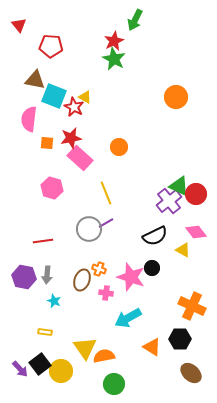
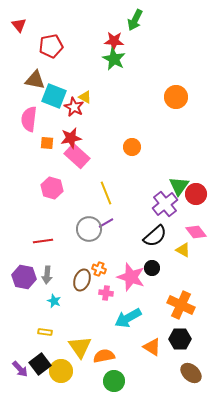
red star at (114, 41): rotated 30 degrees clockwise
red pentagon at (51, 46): rotated 15 degrees counterclockwise
orange circle at (119, 147): moved 13 px right
pink rectangle at (80, 158): moved 3 px left, 2 px up
green triangle at (179, 186): rotated 40 degrees clockwise
purple cross at (169, 201): moved 4 px left, 3 px down
black semicircle at (155, 236): rotated 15 degrees counterclockwise
orange cross at (192, 306): moved 11 px left, 1 px up
yellow triangle at (85, 348): moved 5 px left, 1 px up
green circle at (114, 384): moved 3 px up
